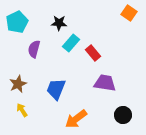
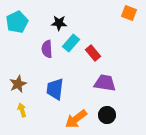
orange square: rotated 14 degrees counterclockwise
purple semicircle: moved 13 px right; rotated 18 degrees counterclockwise
blue trapezoid: moved 1 px left; rotated 15 degrees counterclockwise
yellow arrow: rotated 16 degrees clockwise
black circle: moved 16 px left
